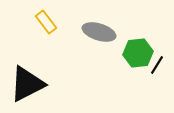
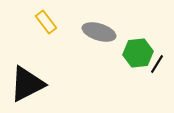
black line: moved 1 px up
